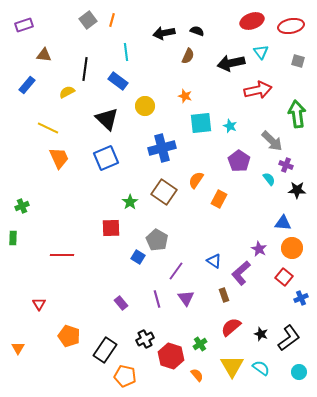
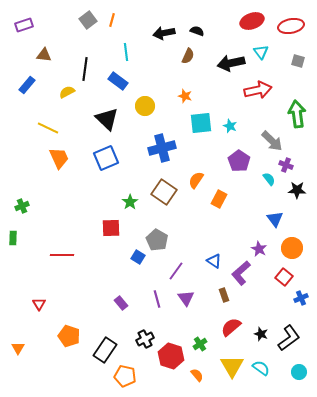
blue triangle at (283, 223): moved 8 px left, 4 px up; rotated 48 degrees clockwise
